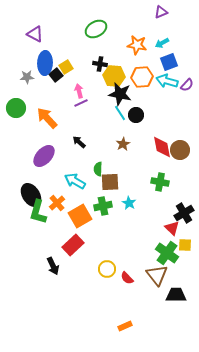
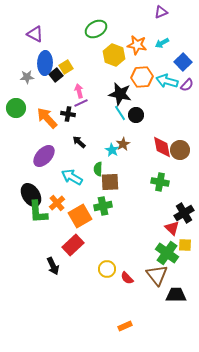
blue square at (169, 62): moved 14 px right; rotated 24 degrees counterclockwise
black cross at (100, 64): moved 32 px left, 50 px down
yellow hexagon at (114, 76): moved 21 px up; rotated 15 degrees clockwise
cyan arrow at (75, 181): moved 3 px left, 4 px up
cyan star at (129, 203): moved 17 px left, 53 px up
green L-shape at (38, 212): rotated 20 degrees counterclockwise
